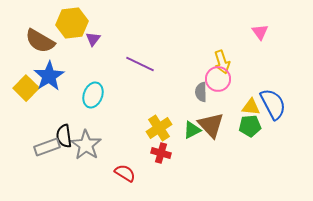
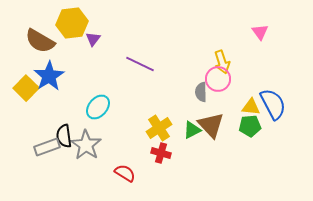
cyan ellipse: moved 5 px right, 12 px down; rotated 20 degrees clockwise
